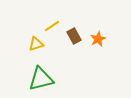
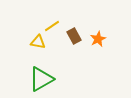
yellow triangle: moved 2 px right, 2 px up; rotated 28 degrees clockwise
green triangle: rotated 16 degrees counterclockwise
